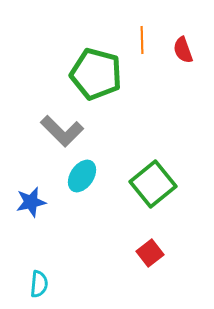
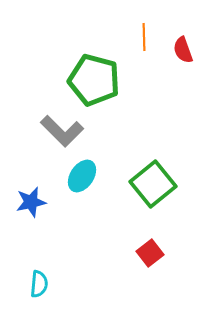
orange line: moved 2 px right, 3 px up
green pentagon: moved 2 px left, 6 px down
